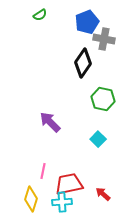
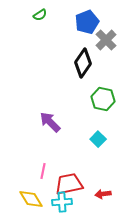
gray cross: moved 2 px right, 1 px down; rotated 35 degrees clockwise
red arrow: rotated 49 degrees counterclockwise
yellow diamond: rotated 50 degrees counterclockwise
